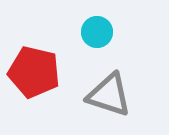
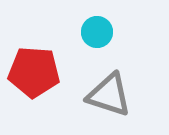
red pentagon: rotated 9 degrees counterclockwise
